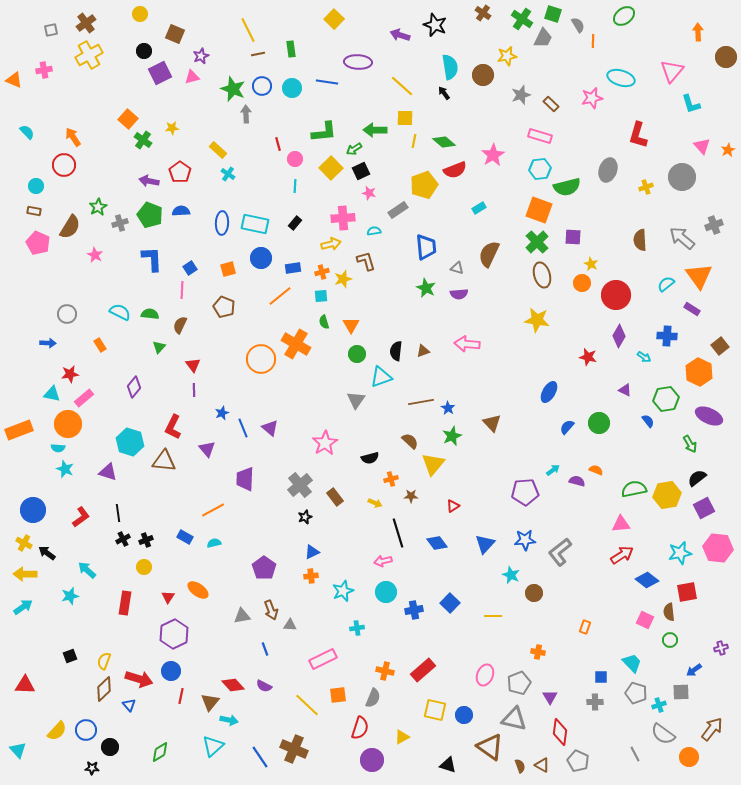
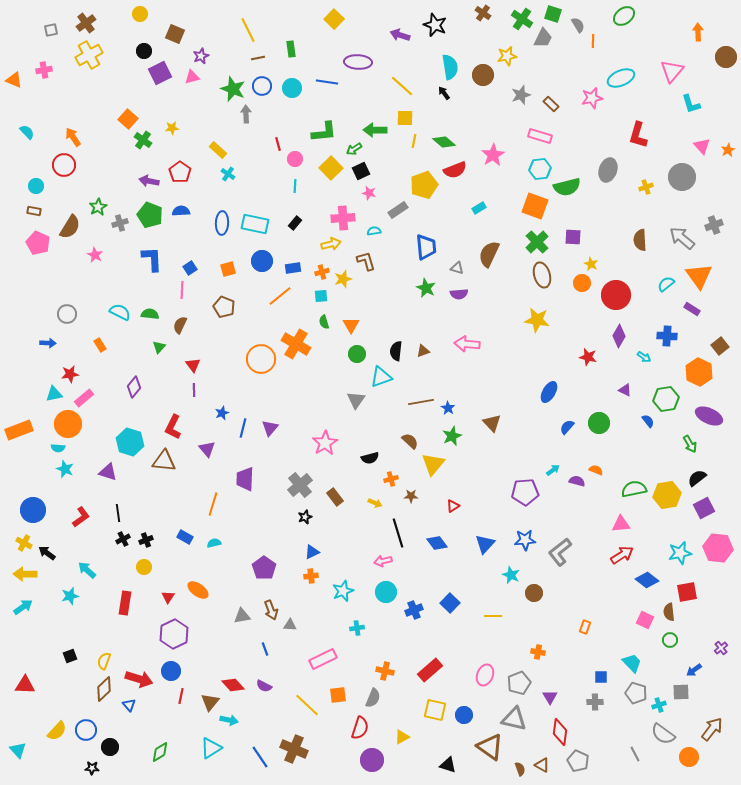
brown line at (258, 54): moved 4 px down
cyan ellipse at (621, 78): rotated 40 degrees counterclockwise
orange square at (539, 210): moved 4 px left, 4 px up
blue circle at (261, 258): moved 1 px right, 3 px down
cyan triangle at (52, 394): moved 2 px right; rotated 24 degrees counterclockwise
blue line at (243, 428): rotated 36 degrees clockwise
purple triangle at (270, 428): rotated 30 degrees clockwise
orange line at (213, 510): moved 6 px up; rotated 45 degrees counterclockwise
blue cross at (414, 610): rotated 12 degrees counterclockwise
purple cross at (721, 648): rotated 24 degrees counterclockwise
red rectangle at (423, 670): moved 7 px right
cyan triangle at (213, 746): moved 2 px left, 2 px down; rotated 10 degrees clockwise
brown semicircle at (520, 766): moved 3 px down
